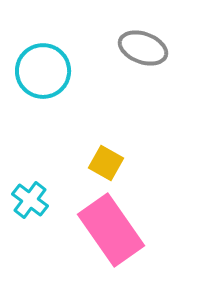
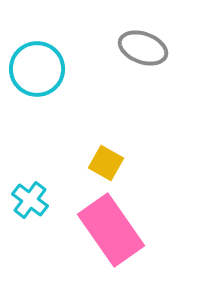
cyan circle: moved 6 px left, 2 px up
